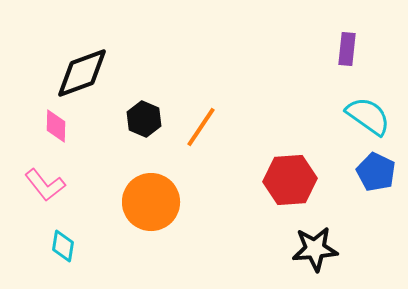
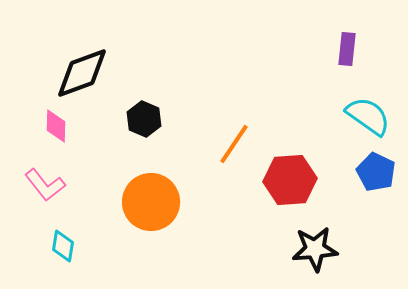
orange line: moved 33 px right, 17 px down
